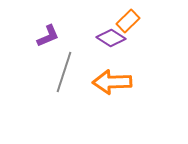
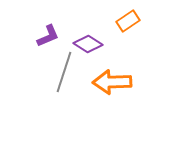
orange rectangle: rotated 10 degrees clockwise
purple diamond: moved 23 px left, 6 px down
